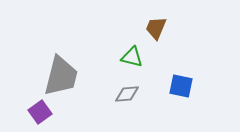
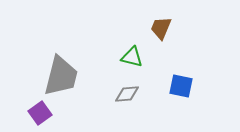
brown trapezoid: moved 5 px right
purple square: moved 1 px down
